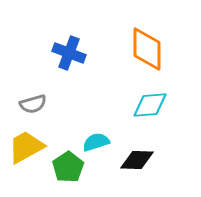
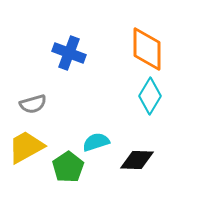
cyan diamond: moved 9 px up; rotated 54 degrees counterclockwise
